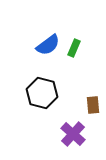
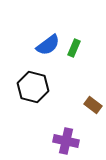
black hexagon: moved 9 px left, 6 px up
brown rectangle: rotated 48 degrees counterclockwise
purple cross: moved 7 px left, 7 px down; rotated 30 degrees counterclockwise
